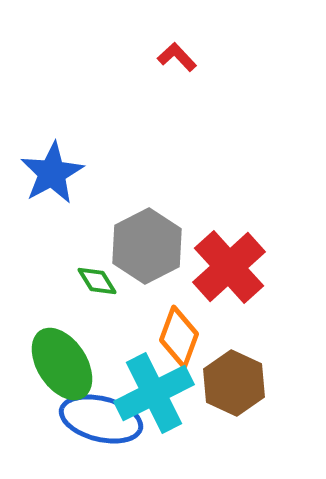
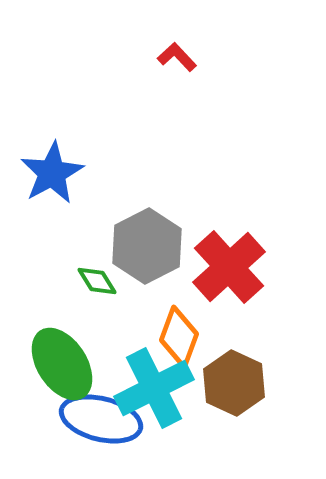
cyan cross: moved 5 px up
